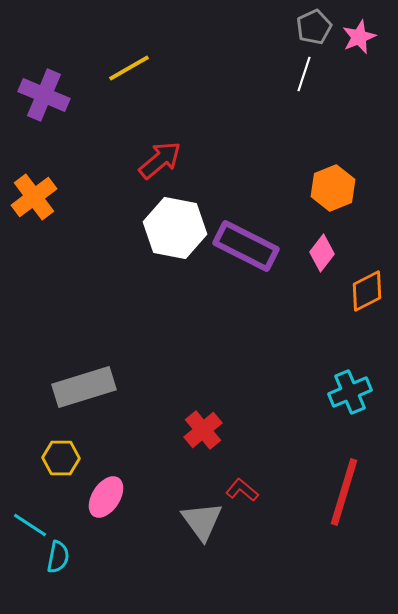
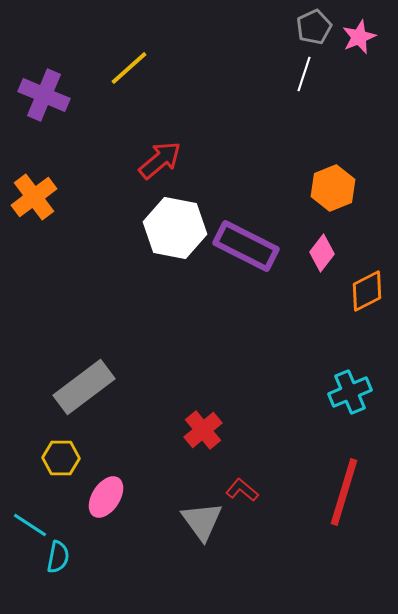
yellow line: rotated 12 degrees counterclockwise
gray rectangle: rotated 20 degrees counterclockwise
